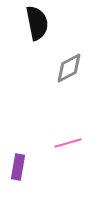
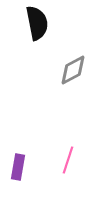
gray diamond: moved 4 px right, 2 px down
pink line: moved 17 px down; rotated 56 degrees counterclockwise
